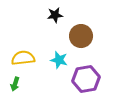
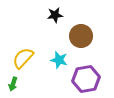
yellow semicircle: rotated 40 degrees counterclockwise
green arrow: moved 2 px left
